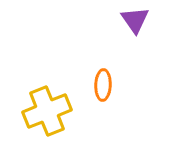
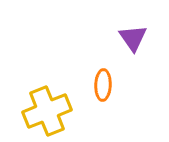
purple triangle: moved 2 px left, 18 px down
